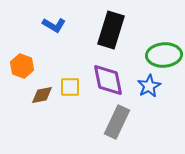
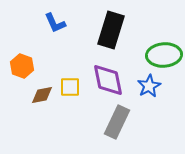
blue L-shape: moved 1 px right, 2 px up; rotated 35 degrees clockwise
